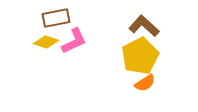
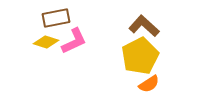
orange semicircle: moved 4 px right, 1 px down
